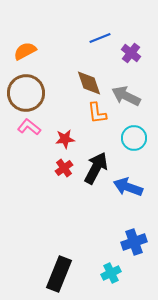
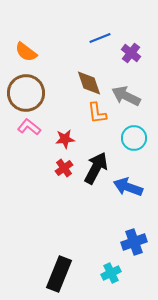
orange semicircle: moved 1 px right, 1 px down; rotated 115 degrees counterclockwise
